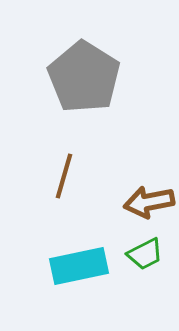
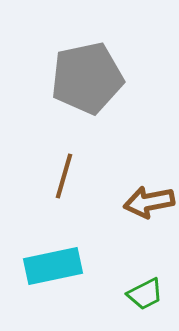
gray pentagon: moved 3 px right, 1 px down; rotated 28 degrees clockwise
green trapezoid: moved 40 px down
cyan rectangle: moved 26 px left
